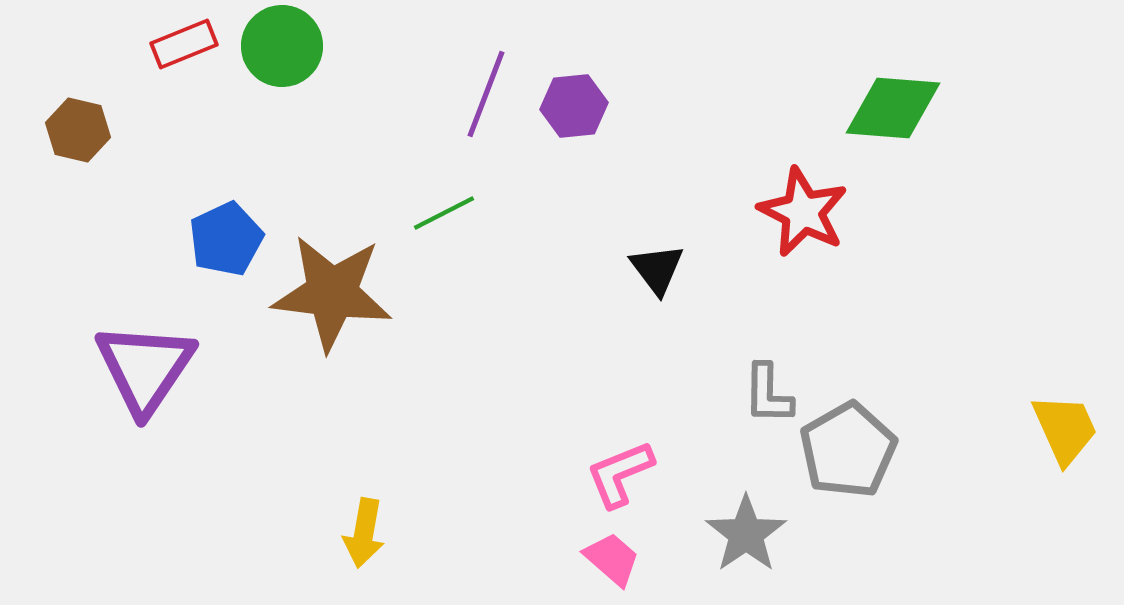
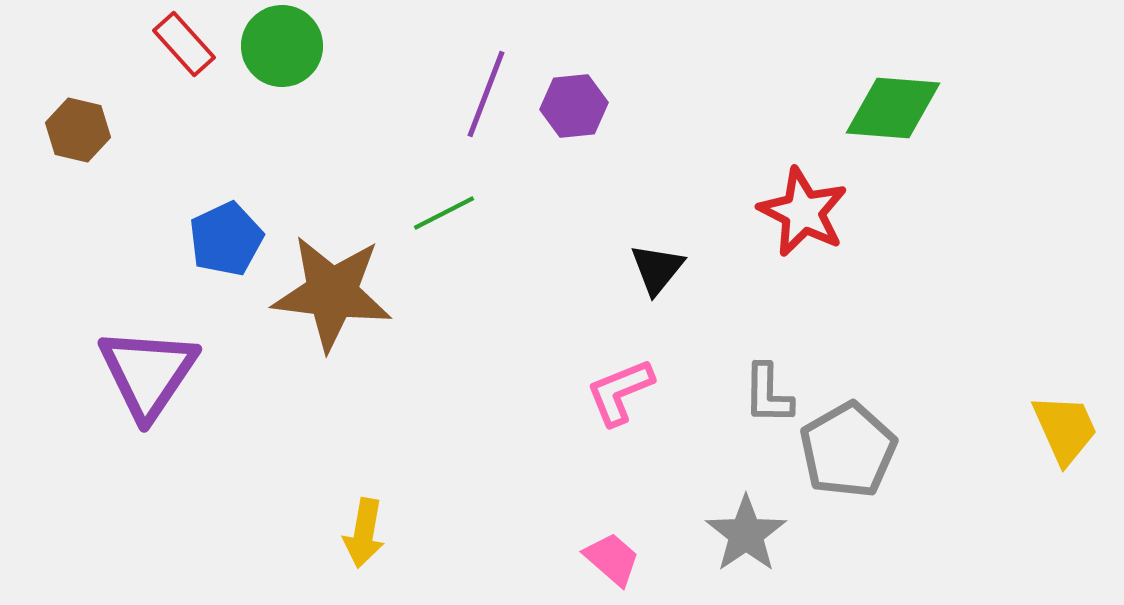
red rectangle: rotated 70 degrees clockwise
black triangle: rotated 16 degrees clockwise
purple triangle: moved 3 px right, 5 px down
pink L-shape: moved 82 px up
